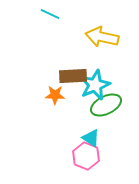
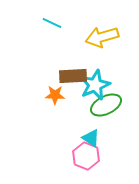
cyan line: moved 2 px right, 9 px down
yellow arrow: rotated 28 degrees counterclockwise
